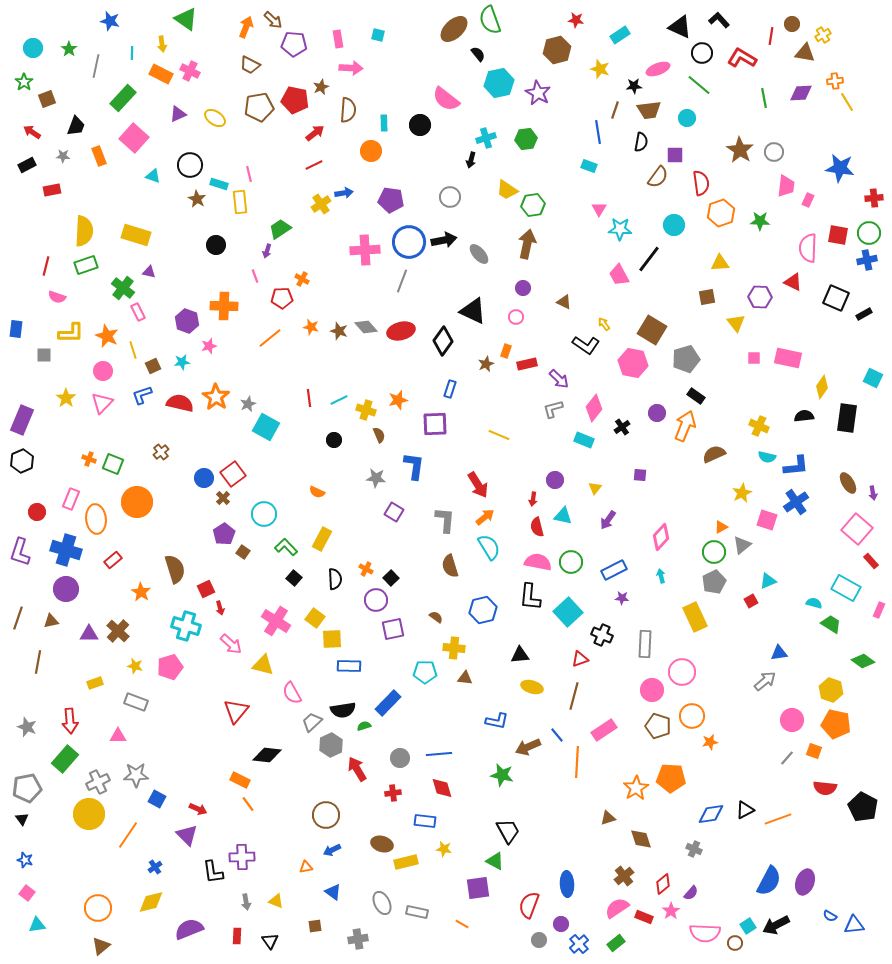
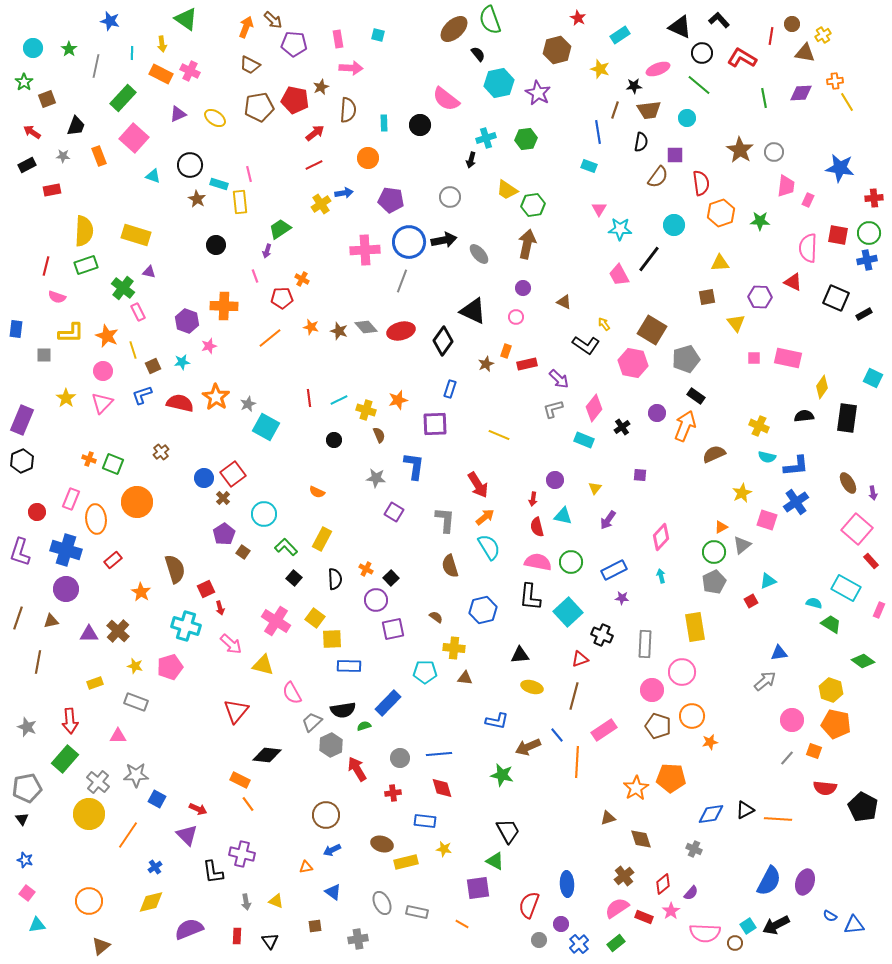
red star at (576, 20): moved 2 px right, 2 px up; rotated 21 degrees clockwise
orange circle at (371, 151): moved 3 px left, 7 px down
yellow rectangle at (695, 617): moved 10 px down; rotated 16 degrees clockwise
gray cross at (98, 782): rotated 25 degrees counterclockwise
orange line at (778, 819): rotated 24 degrees clockwise
purple cross at (242, 857): moved 3 px up; rotated 15 degrees clockwise
orange circle at (98, 908): moved 9 px left, 7 px up
